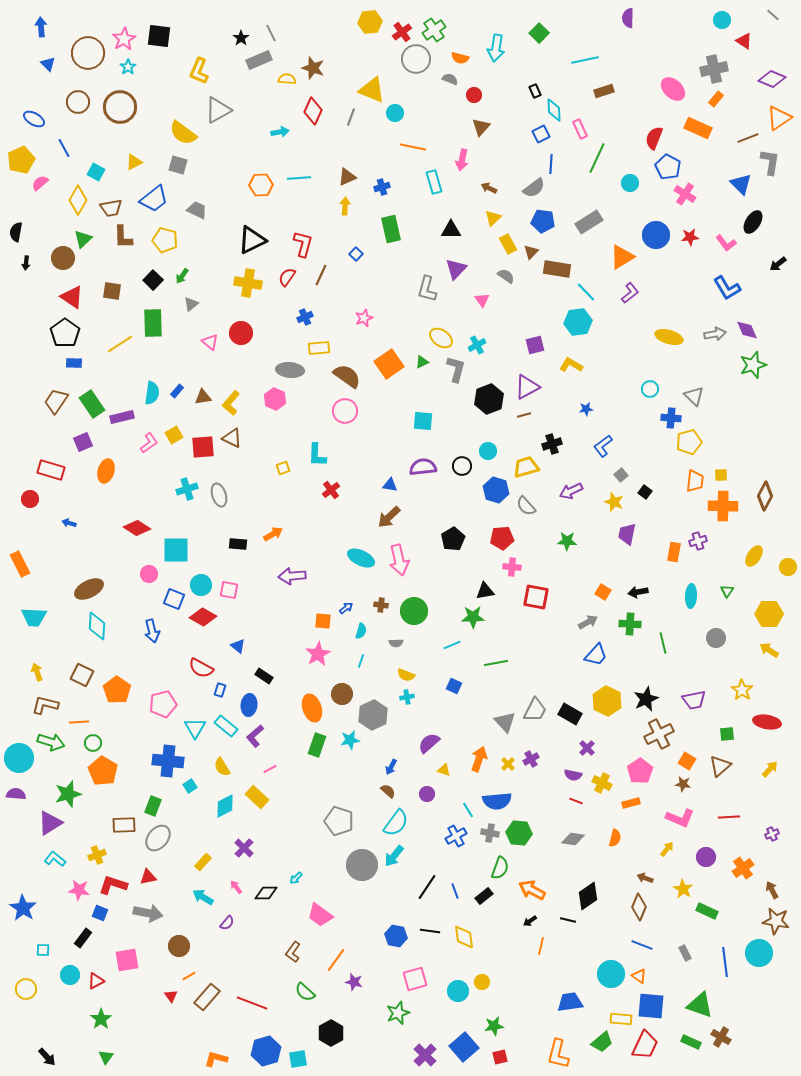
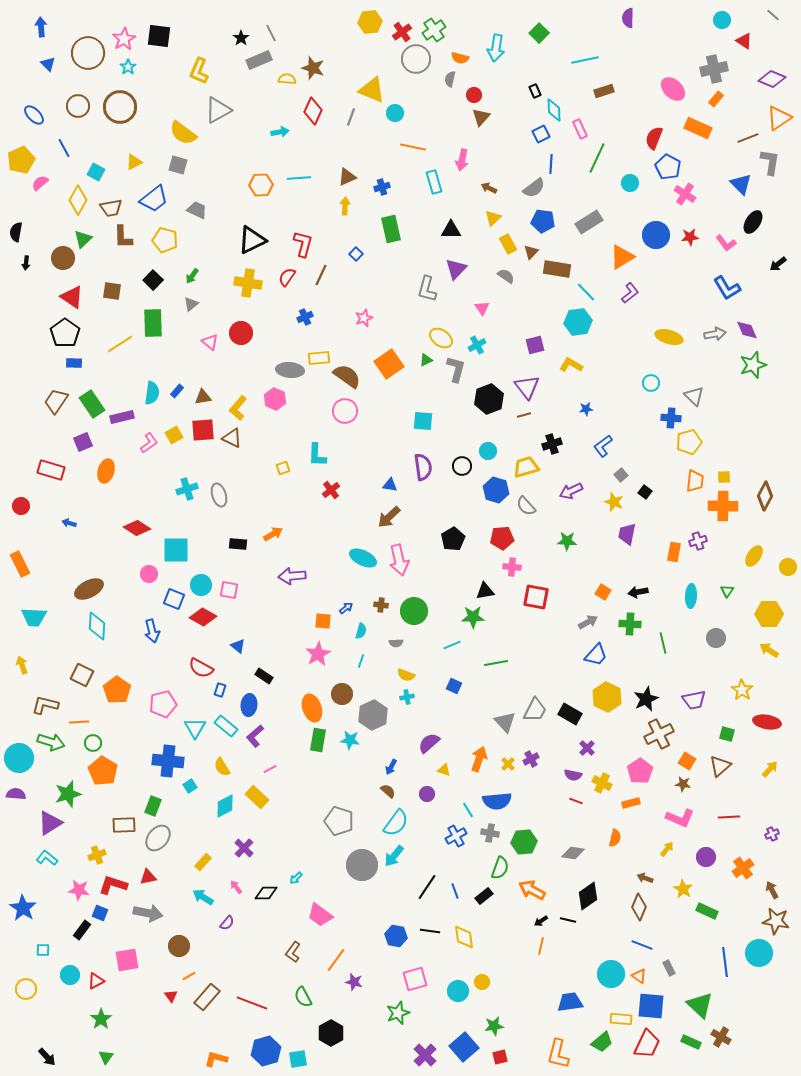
gray semicircle at (450, 79): rotated 98 degrees counterclockwise
brown circle at (78, 102): moved 4 px down
blue ellipse at (34, 119): moved 4 px up; rotated 15 degrees clockwise
brown triangle at (481, 127): moved 10 px up
green arrow at (182, 276): moved 10 px right
pink triangle at (482, 300): moved 8 px down
yellow rectangle at (319, 348): moved 10 px down
green triangle at (422, 362): moved 4 px right, 2 px up
purple triangle at (527, 387): rotated 40 degrees counterclockwise
cyan circle at (650, 389): moved 1 px right, 6 px up
yellow L-shape at (231, 403): moved 7 px right, 5 px down
red square at (203, 447): moved 17 px up
purple semicircle at (423, 467): rotated 88 degrees clockwise
yellow square at (721, 475): moved 3 px right, 2 px down
red circle at (30, 499): moved 9 px left, 7 px down
cyan ellipse at (361, 558): moved 2 px right
yellow arrow at (37, 672): moved 15 px left, 7 px up
yellow hexagon at (607, 701): moved 4 px up
green square at (727, 734): rotated 21 degrees clockwise
cyan star at (350, 740): rotated 18 degrees clockwise
green rectangle at (317, 745): moved 1 px right, 5 px up; rotated 10 degrees counterclockwise
green hexagon at (519, 833): moved 5 px right, 9 px down; rotated 10 degrees counterclockwise
gray diamond at (573, 839): moved 14 px down
cyan L-shape at (55, 859): moved 8 px left, 1 px up
black arrow at (530, 921): moved 11 px right
black rectangle at (83, 938): moved 1 px left, 8 px up
gray rectangle at (685, 953): moved 16 px left, 15 px down
green semicircle at (305, 992): moved 2 px left, 5 px down; rotated 20 degrees clockwise
green triangle at (700, 1005): rotated 24 degrees clockwise
red trapezoid at (645, 1045): moved 2 px right, 1 px up
